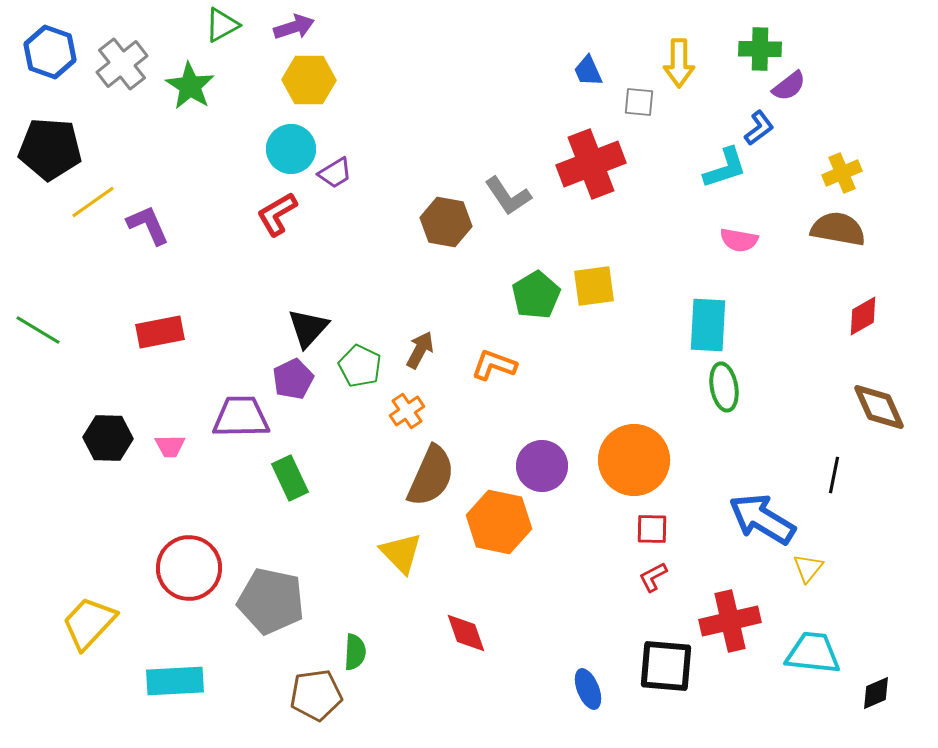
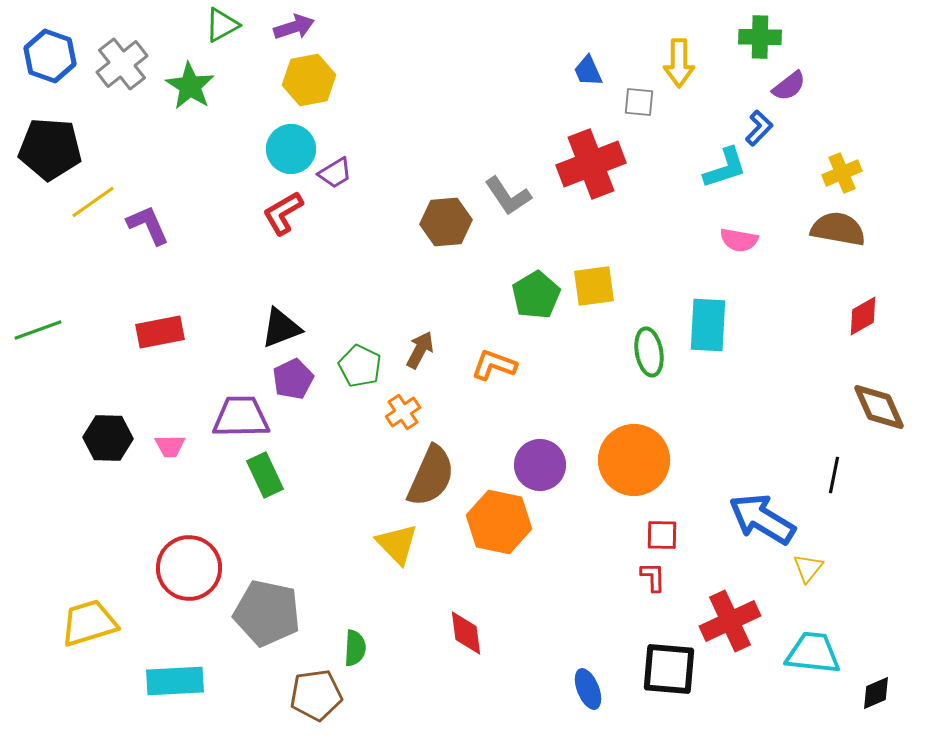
green cross at (760, 49): moved 12 px up
blue hexagon at (50, 52): moved 4 px down
yellow hexagon at (309, 80): rotated 12 degrees counterclockwise
blue L-shape at (759, 128): rotated 9 degrees counterclockwise
red L-shape at (277, 214): moved 6 px right, 1 px up
brown hexagon at (446, 222): rotated 15 degrees counterclockwise
black triangle at (308, 328): moved 27 px left; rotated 27 degrees clockwise
green line at (38, 330): rotated 51 degrees counterclockwise
green ellipse at (724, 387): moved 75 px left, 35 px up
orange cross at (407, 411): moved 4 px left, 1 px down
purple circle at (542, 466): moved 2 px left, 1 px up
green rectangle at (290, 478): moved 25 px left, 3 px up
red square at (652, 529): moved 10 px right, 6 px down
yellow triangle at (401, 553): moved 4 px left, 9 px up
red L-shape at (653, 577): rotated 116 degrees clockwise
gray pentagon at (271, 601): moved 4 px left, 12 px down
red cross at (730, 621): rotated 12 degrees counterclockwise
yellow trapezoid at (89, 623): rotated 30 degrees clockwise
red diamond at (466, 633): rotated 12 degrees clockwise
green semicircle at (355, 652): moved 4 px up
black square at (666, 666): moved 3 px right, 3 px down
